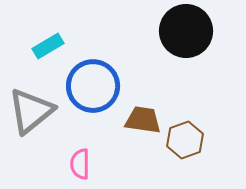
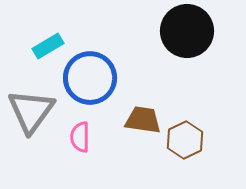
black circle: moved 1 px right
blue circle: moved 3 px left, 8 px up
gray triangle: rotated 15 degrees counterclockwise
brown hexagon: rotated 6 degrees counterclockwise
pink semicircle: moved 27 px up
